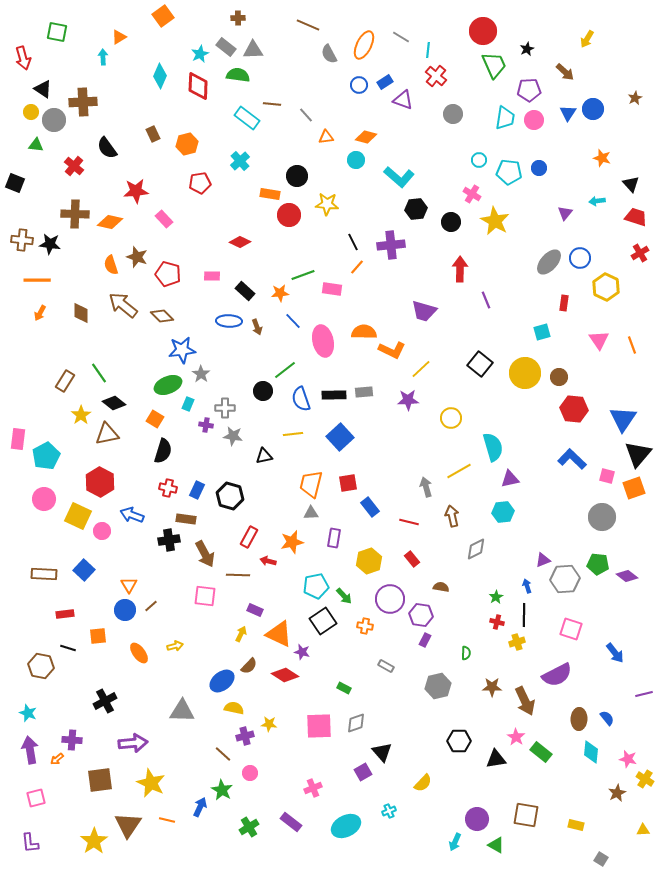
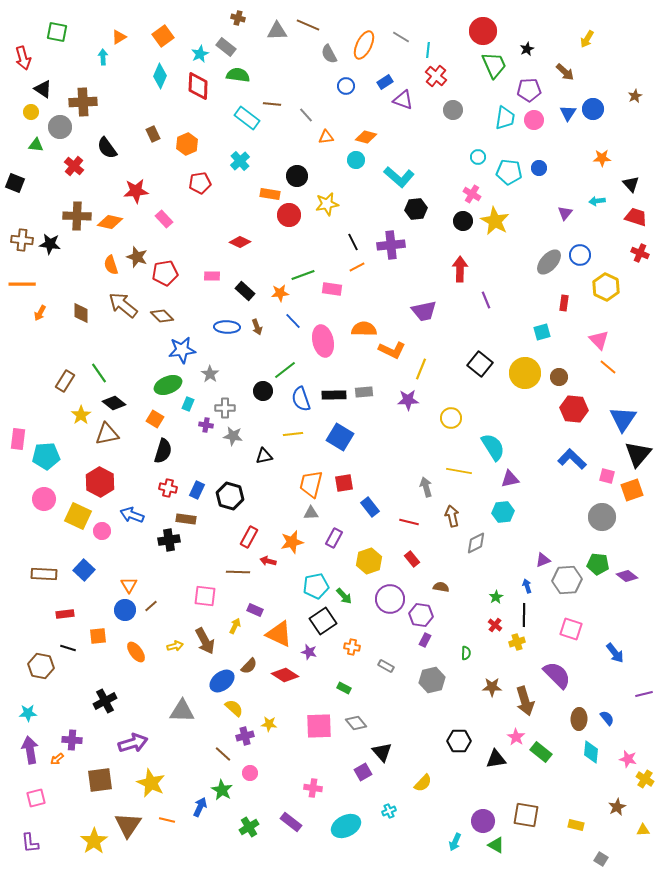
orange square at (163, 16): moved 20 px down
brown cross at (238, 18): rotated 16 degrees clockwise
gray triangle at (253, 50): moved 24 px right, 19 px up
blue circle at (359, 85): moved 13 px left, 1 px down
brown star at (635, 98): moved 2 px up
gray circle at (453, 114): moved 4 px up
gray circle at (54, 120): moved 6 px right, 7 px down
orange hexagon at (187, 144): rotated 10 degrees counterclockwise
orange star at (602, 158): rotated 18 degrees counterclockwise
cyan circle at (479, 160): moved 1 px left, 3 px up
yellow star at (327, 204): rotated 15 degrees counterclockwise
brown cross at (75, 214): moved 2 px right, 2 px down
black circle at (451, 222): moved 12 px right, 1 px up
red cross at (640, 253): rotated 36 degrees counterclockwise
blue circle at (580, 258): moved 3 px up
orange line at (357, 267): rotated 21 degrees clockwise
red pentagon at (168, 274): moved 3 px left, 1 px up; rotated 25 degrees counterclockwise
orange line at (37, 280): moved 15 px left, 4 px down
purple trapezoid at (424, 311): rotated 28 degrees counterclockwise
blue ellipse at (229, 321): moved 2 px left, 6 px down
orange semicircle at (364, 332): moved 3 px up
pink triangle at (599, 340): rotated 10 degrees counterclockwise
orange line at (632, 345): moved 24 px left, 22 px down; rotated 30 degrees counterclockwise
yellow line at (421, 369): rotated 25 degrees counterclockwise
gray star at (201, 374): moved 9 px right
blue square at (340, 437): rotated 16 degrees counterclockwise
cyan semicircle at (493, 447): rotated 16 degrees counterclockwise
cyan pentagon at (46, 456): rotated 24 degrees clockwise
yellow line at (459, 471): rotated 40 degrees clockwise
red square at (348, 483): moved 4 px left
orange square at (634, 488): moved 2 px left, 2 px down
purple rectangle at (334, 538): rotated 18 degrees clockwise
gray diamond at (476, 549): moved 6 px up
brown arrow at (205, 554): moved 87 px down
brown line at (238, 575): moved 3 px up
gray hexagon at (565, 579): moved 2 px right, 1 px down
red cross at (497, 622): moved 2 px left, 3 px down; rotated 24 degrees clockwise
orange cross at (365, 626): moved 13 px left, 21 px down
yellow arrow at (241, 634): moved 6 px left, 8 px up
purple star at (302, 652): moved 7 px right
orange ellipse at (139, 653): moved 3 px left, 1 px up
purple semicircle at (557, 675): rotated 108 degrees counterclockwise
gray hexagon at (438, 686): moved 6 px left, 6 px up
brown arrow at (525, 701): rotated 8 degrees clockwise
yellow semicircle at (234, 708): rotated 30 degrees clockwise
cyan star at (28, 713): rotated 24 degrees counterclockwise
gray diamond at (356, 723): rotated 70 degrees clockwise
purple arrow at (133, 743): rotated 12 degrees counterclockwise
pink cross at (313, 788): rotated 30 degrees clockwise
brown star at (617, 793): moved 14 px down
purple circle at (477, 819): moved 6 px right, 2 px down
